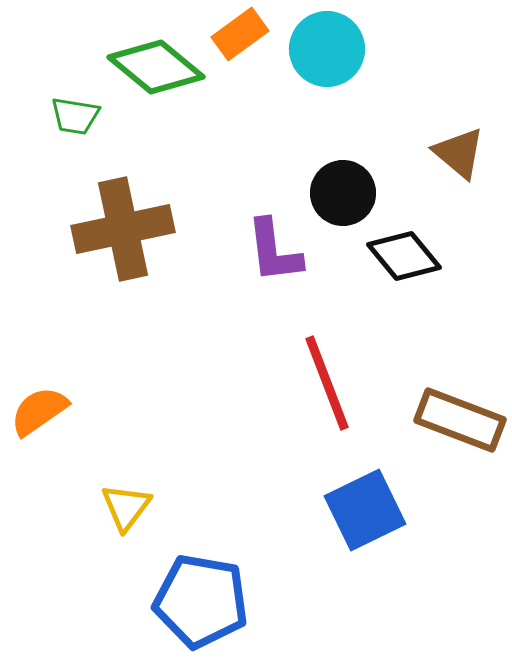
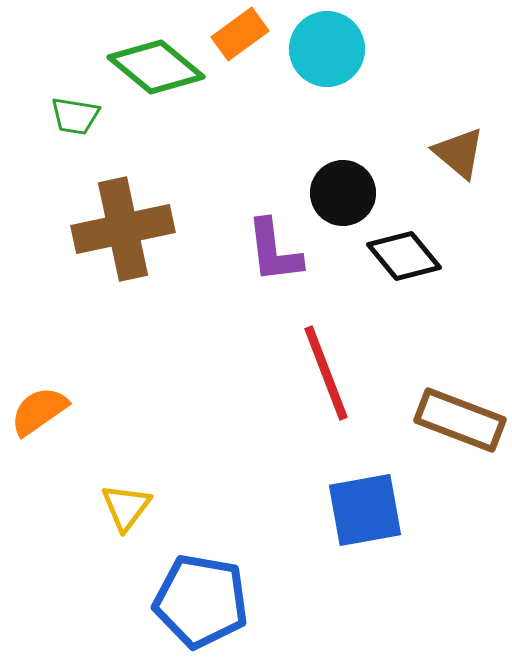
red line: moved 1 px left, 10 px up
blue square: rotated 16 degrees clockwise
